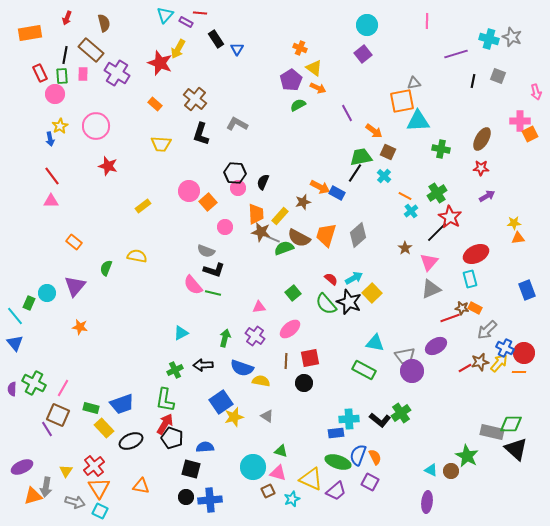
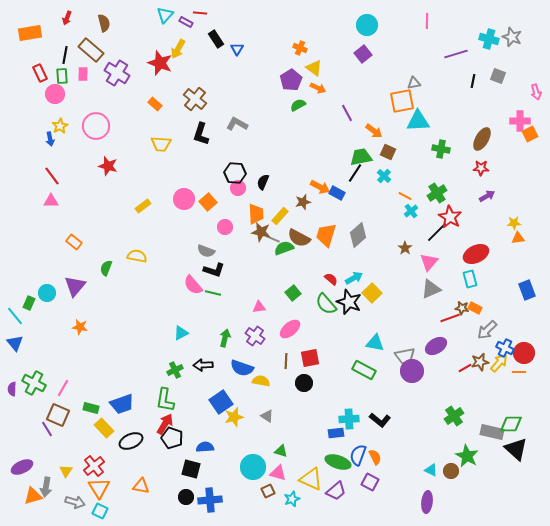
pink circle at (189, 191): moved 5 px left, 8 px down
green cross at (401, 413): moved 53 px right, 3 px down
